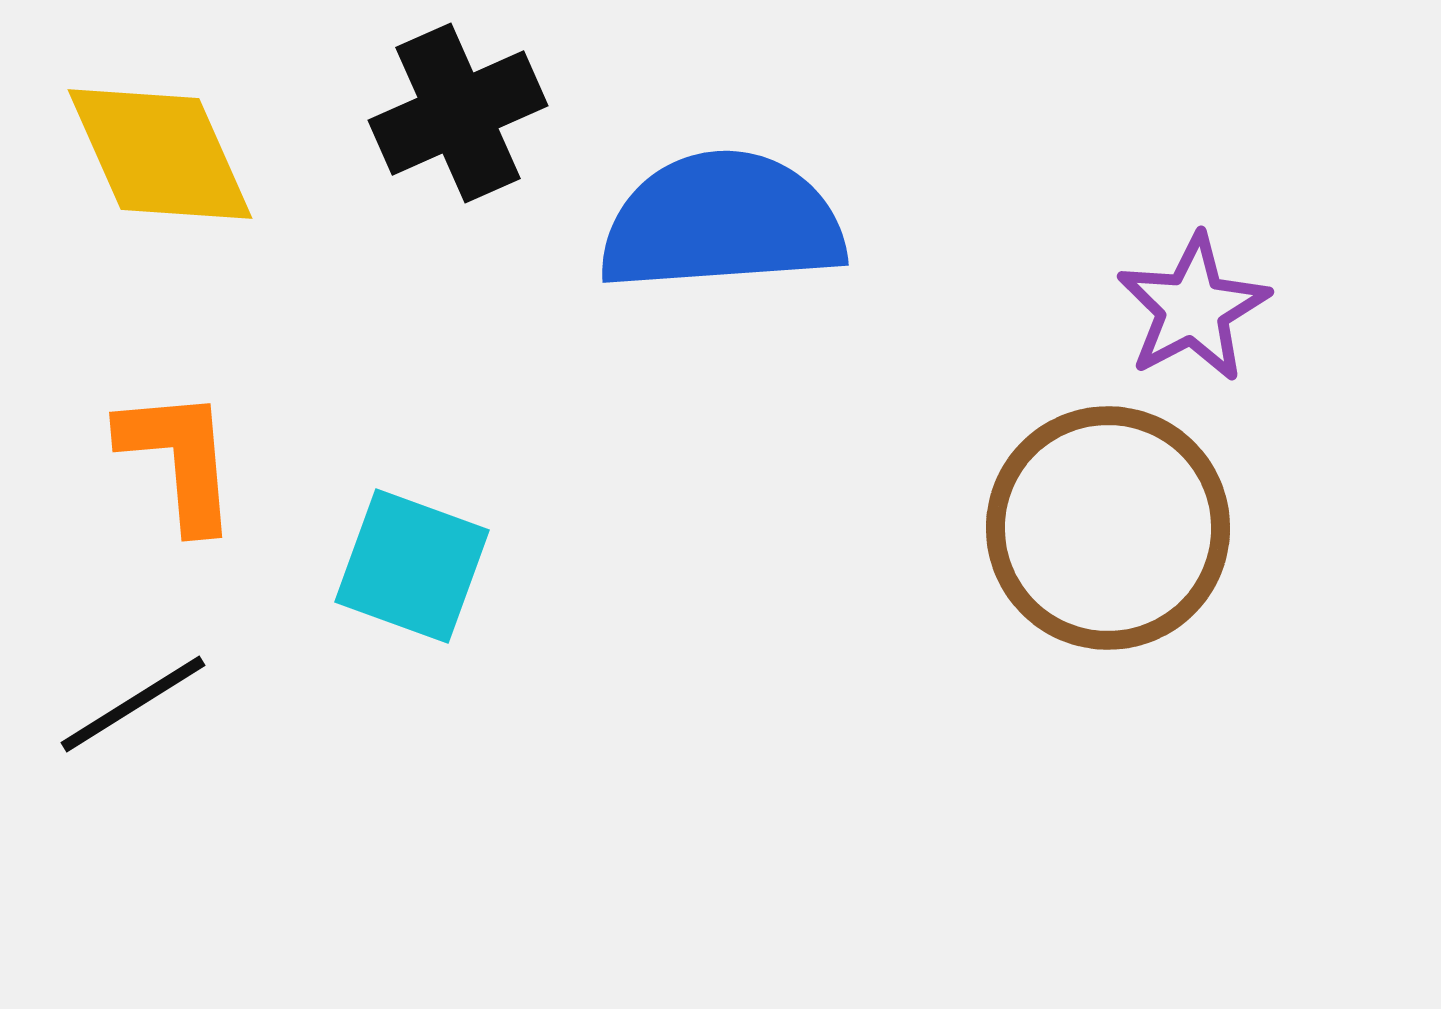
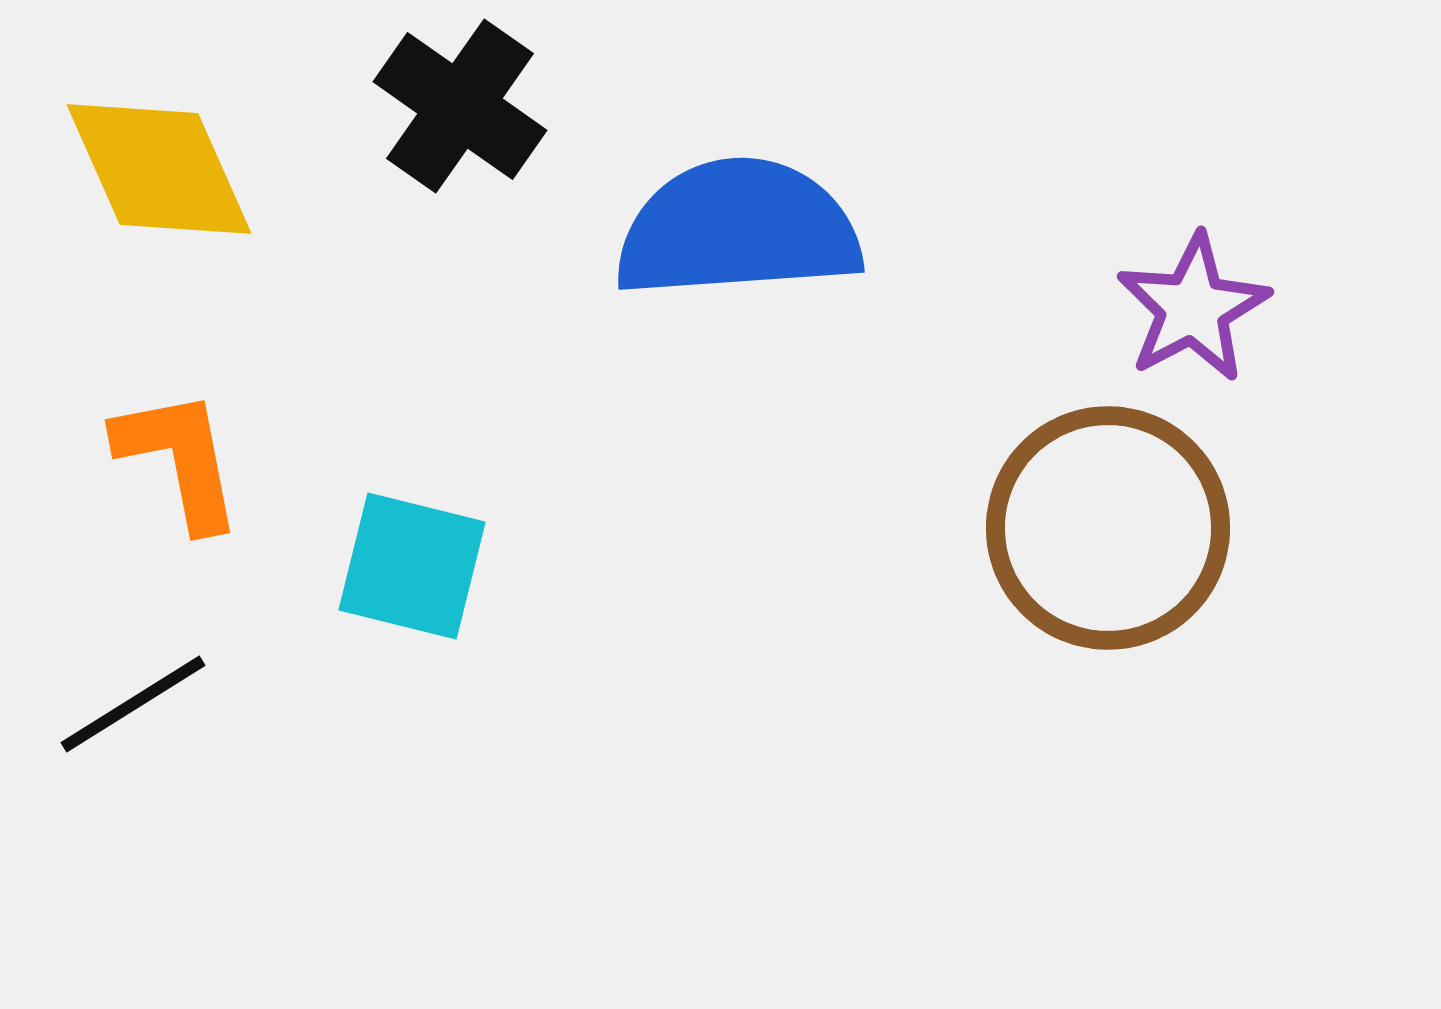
black cross: moved 2 px right, 7 px up; rotated 31 degrees counterclockwise
yellow diamond: moved 1 px left, 15 px down
blue semicircle: moved 16 px right, 7 px down
orange L-shape: rotated 6 degrees counterclockwise
cyan square: rotated 6 degrees counterclockwise
